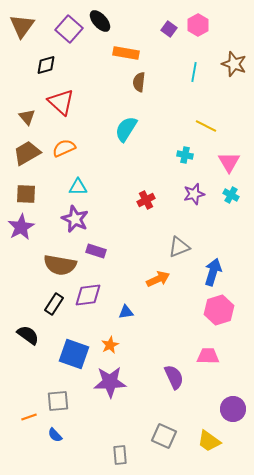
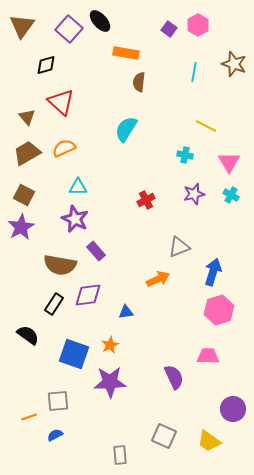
brown square at (26, 194): moved 2 px left, 1 px down; rotated 25 degrees clockwise
purple rectangle at (96, 251): rotated 30 degrees clockwise
blue semicircle at (55, 435): rotated 105 degrees clockwise
